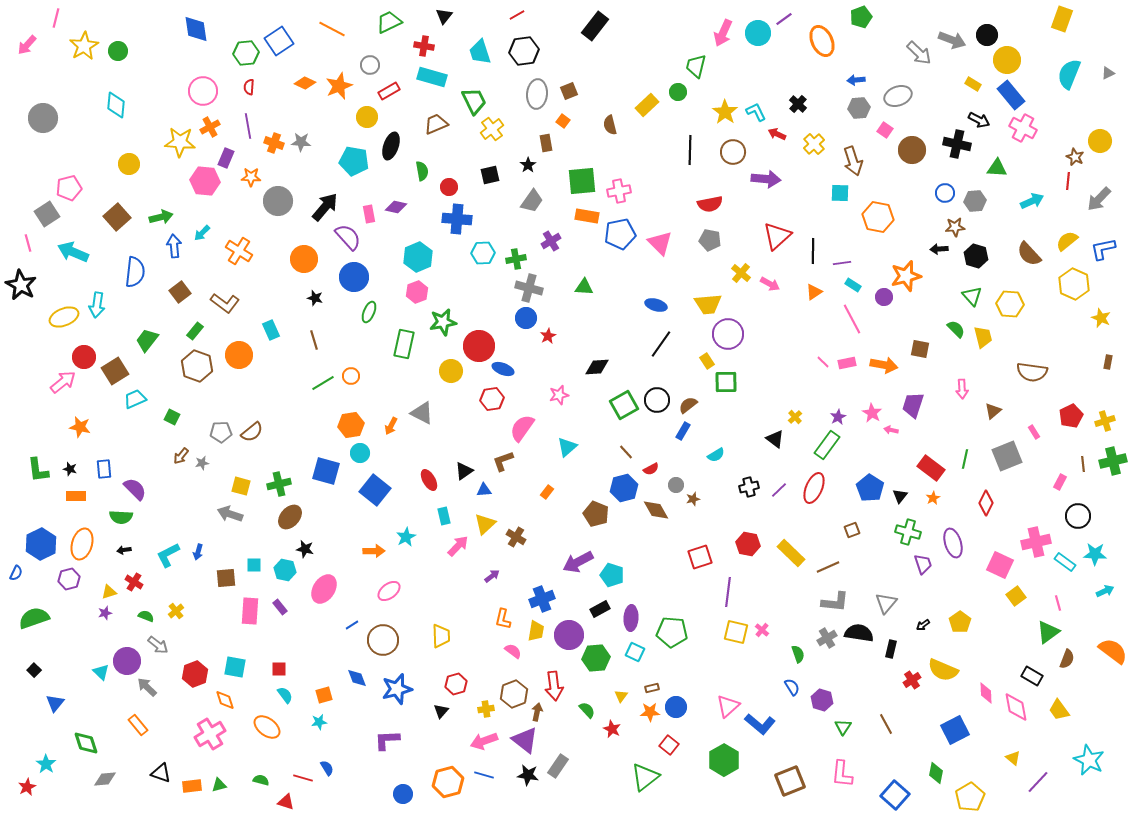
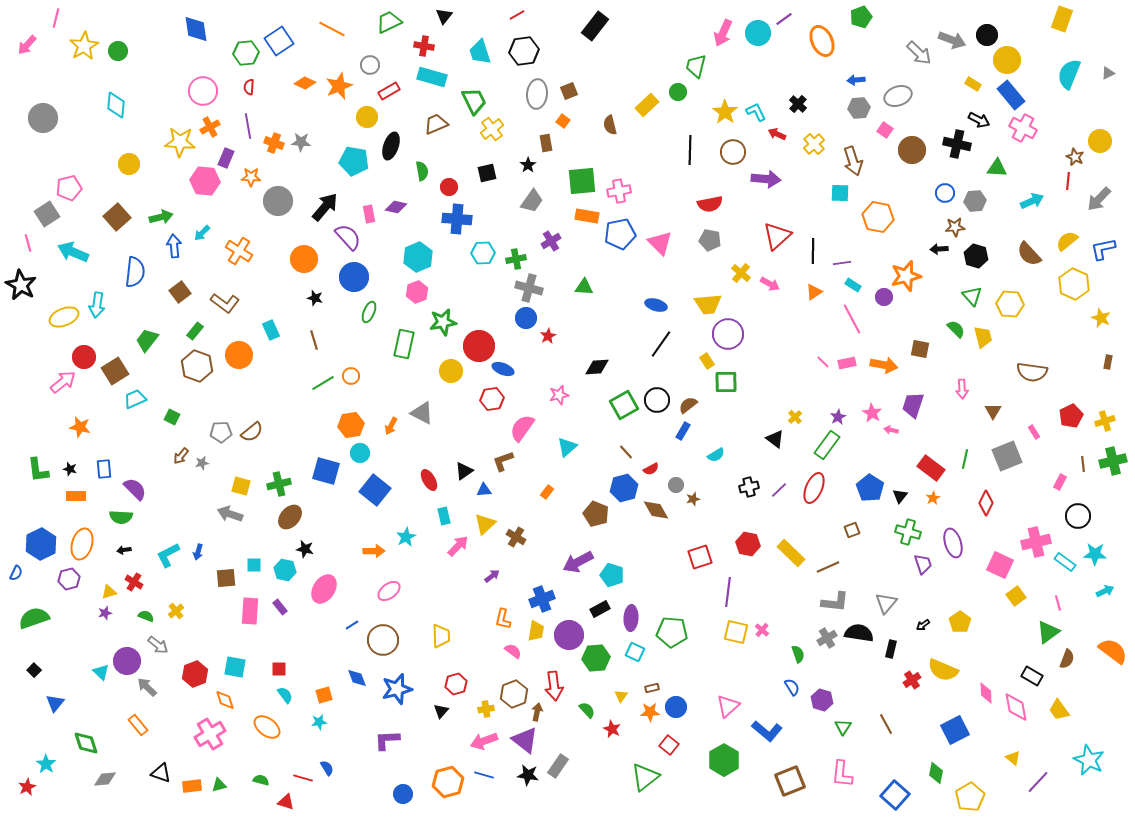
black square at (490, 175): moved 3 px left, 2 px up
brown triangle at (993, 411): rotated 18 degrees counterclockwise
blue L-shape at (760, 724): moved 7 px right, 7 px down
